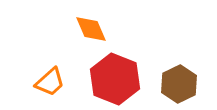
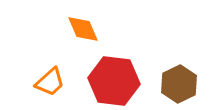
orange diamond: moved 8 px left
red hexagon: moved 1 px left, 2 px down; rotated 15 degrees counterclockwise
